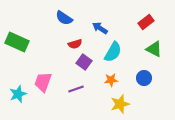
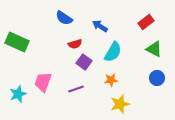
blue arrow: moved 2 px up
blue circle: moved 13 px right
